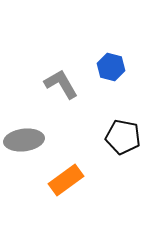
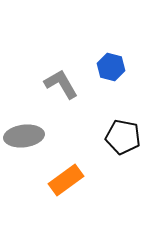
gray ellipse: moved 4 px up
